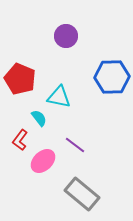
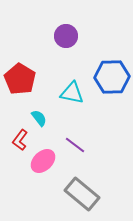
red pentagon: rotated 8 degrees clockwise
cyan triangle: moved 13 px right, 4 px up
